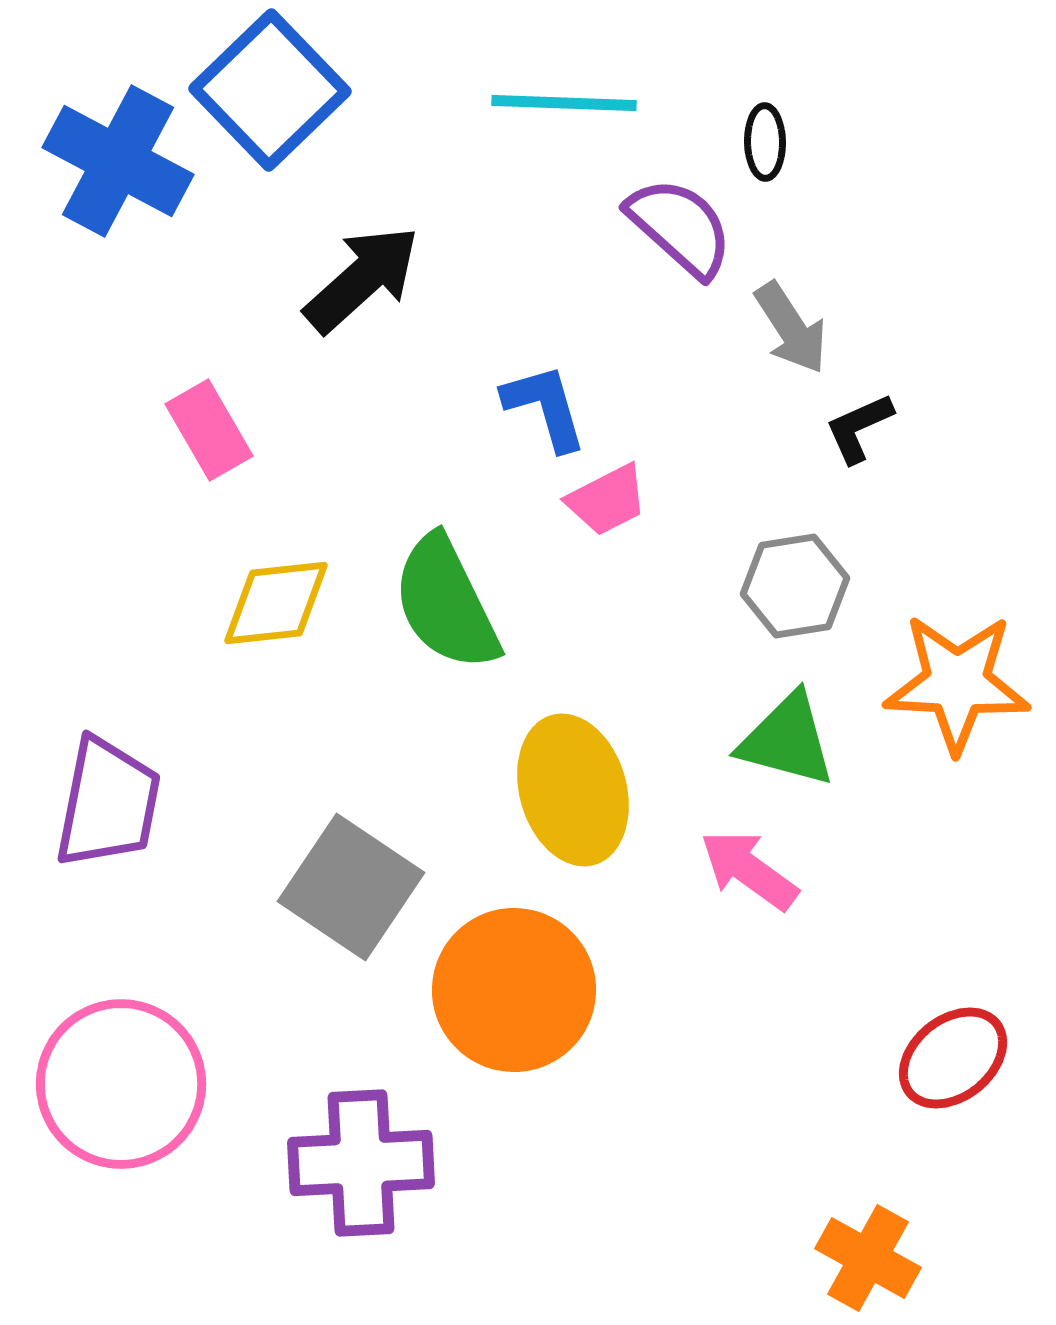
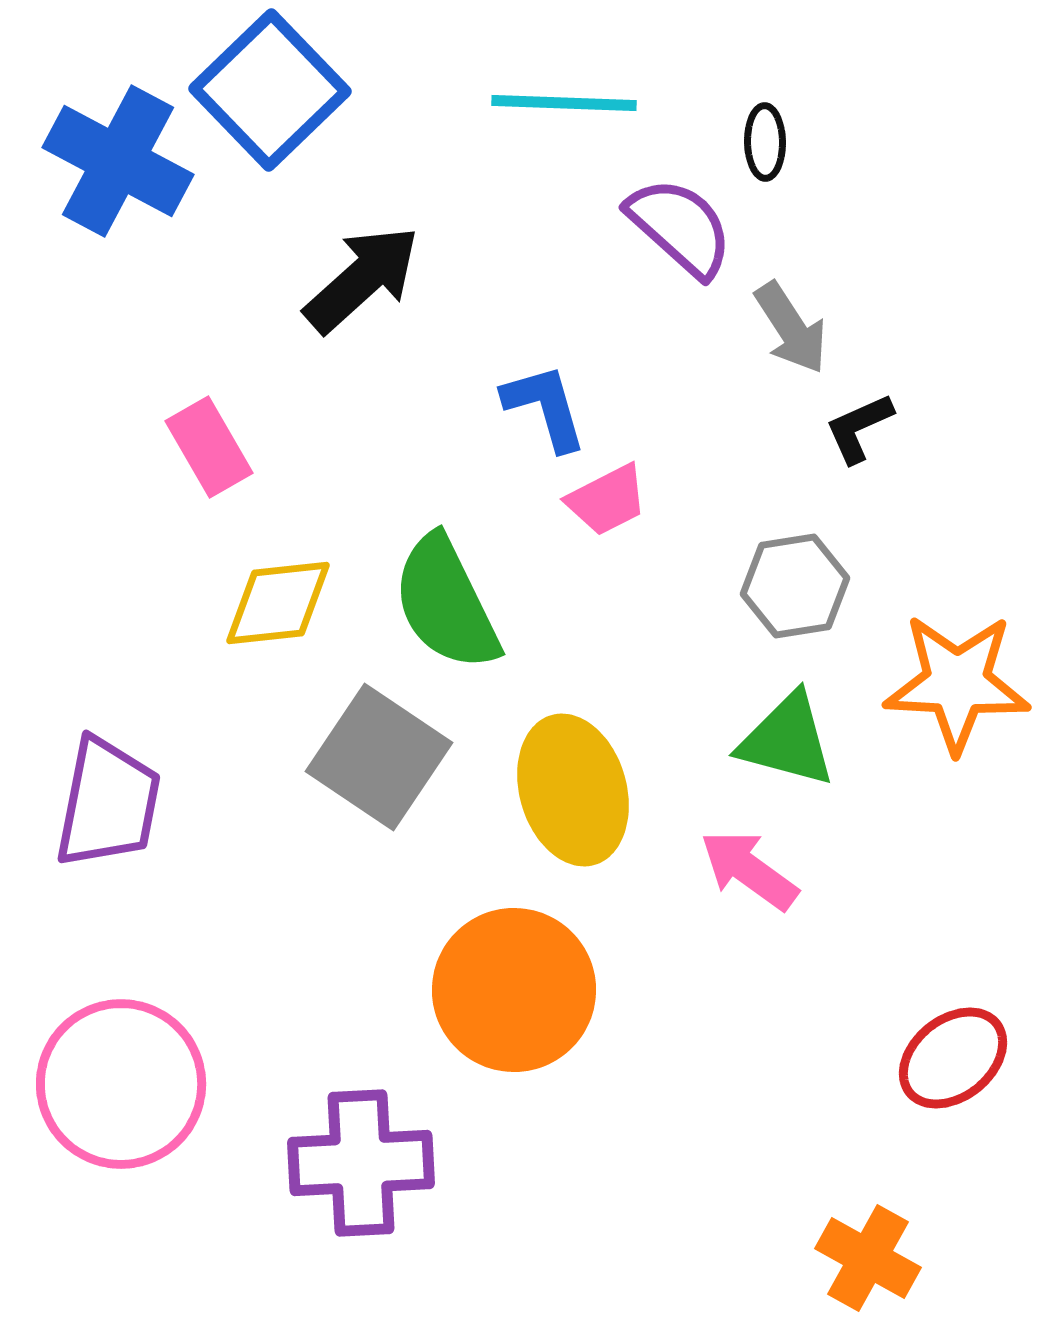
pink rectangle: moved 17 px down
yellow diamond: moved 2 px right
gray square: moved 28 px right, 130 px up
